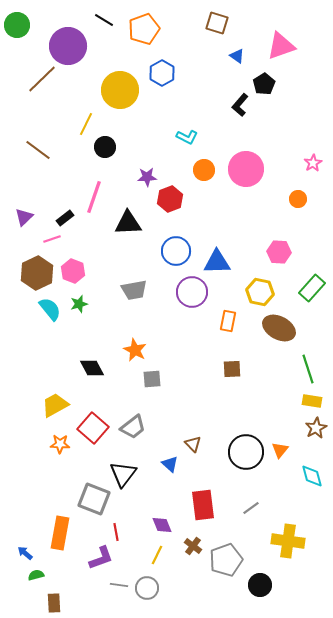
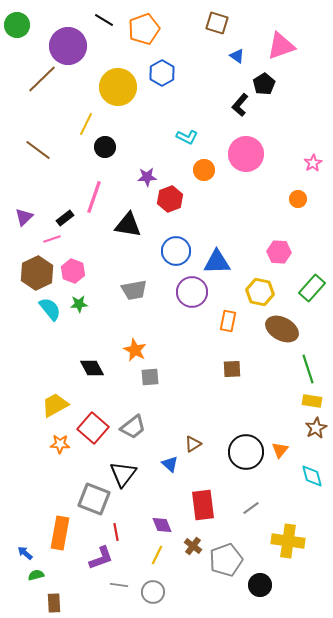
yellow circle at (120, 90): moved 2 px left, 3 px up
pink circle at (246, 169): moved 15 px up
black triangle at (128, 223): moved 2 px down; rotated 12 degrees clockwise
green star at (79, 304): rotated 12 degrees clockwise
brown ellipse at (279, 328): moved 3 px right, 1 px down
gray square at (152, 379): moved 2 px left, 2 px up
brown triangle at (193, 444): rotated 42 degrees clockwise
gray circle at (147, 588): moved 6 px right, 4 px down
